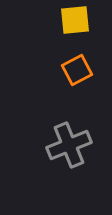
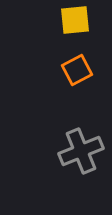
gray cross: moved 12 px right, 6 px down
